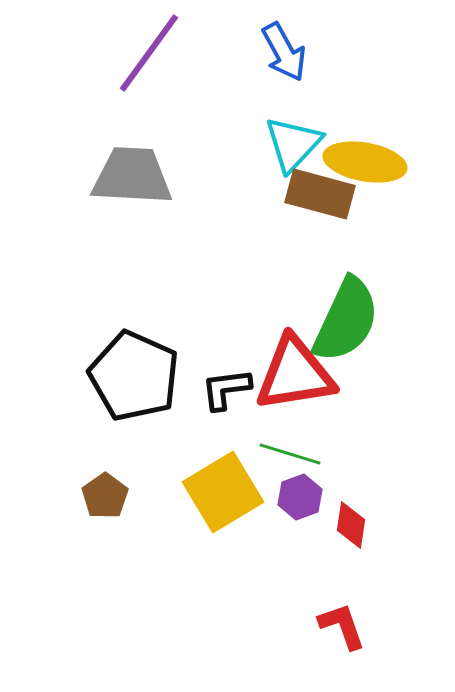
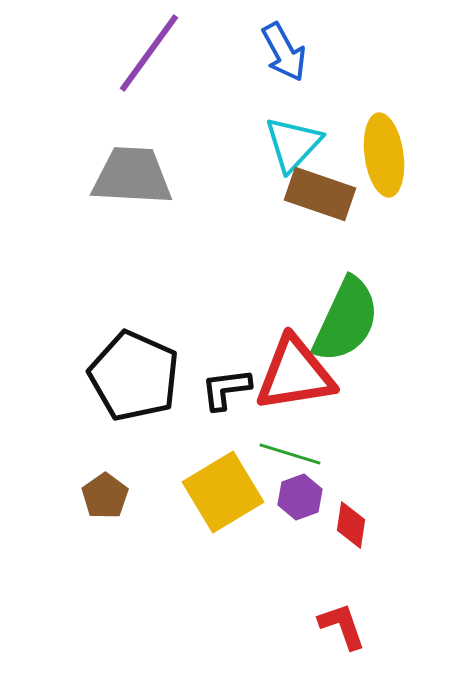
yellow ellipse: moved 19 px right, 7 px up; rotated 72 degrees clockwise
brown rectangle: rotated 4 degrees clockwise
